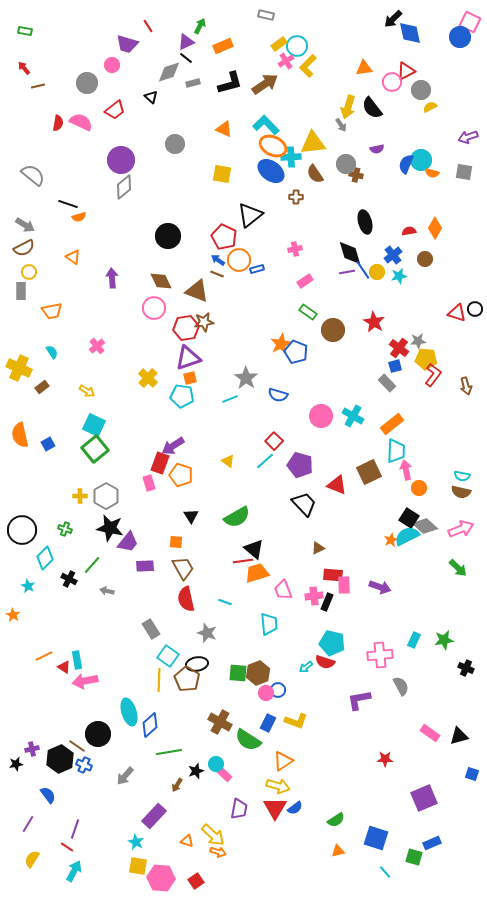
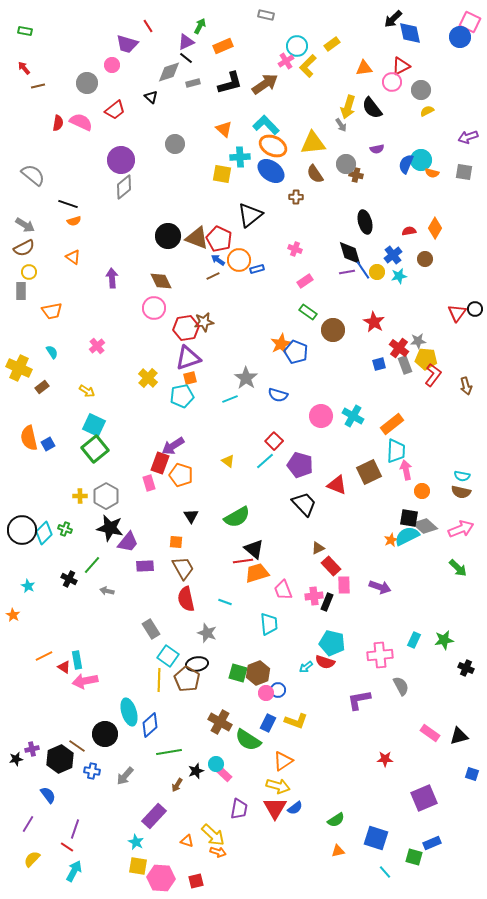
yellow rectangle at (279, 44): moved 53 px right
red triangle at (406, 71): moved 5 px left, 5 px up
yellow semicircle at (430, 107): moved 3 px left, 4 px down
orange triangle at (224, 129): rotated 18 degrees clockwise
cyan cross at (291, 157): moved 51 px left
orange semicircle at (79, 217): moved 5 px left, 4 px down
red pentagon at (224, 237): moved 5 px left, 2 px down
pink cross at (295, 249): rotated 32 degrees clockwise
brown line at (217, 274): moved 4 px left, 2 px down; rotated 48 degrees counterclockwise
brown triangle at (197, 291): moved 53 px up
red triangle at (457, 313): rotated 48 degrees clockwise
blue square at (395, 366): moved 16 px left, 2 px up
gray rectangle at (387, 383): moved 18 px right, 18 px up; rotated 24 degrees clockwise
cyan pentagon at (182, 396): rotated 20 degrees counterclockwise
orange semicircle at (20, 435): moved 9 px right, 3 px down
orange circle at (419, 488): moved 3 px right, 3 px down
black square at (409, 518): rotated 24 degrees counterclockwise
cyan diamond at (45, 558): moved 1 px left, 25 px up
red rectangle at (333, 575): moved 2 px left, 9 px up; rotated 42 degrees clockwise
green square at (238, 673): rotated 12 degrees clockwise
black circle at (98, 734): moved 7 px right
black star at (16, 764): moved 5 px up
blue cross at (84, 765): moved 8 px right, 6 px down; rotated 14 degrees counterclockwise
yellow semicircle at (32, 859): rotated 12 degrees clockwise
red square at (196, 881): rotated 21 degrees clockwise
